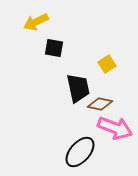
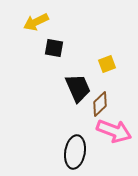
yellow square: rotated 12 degrees clockwise
black trapezoid: rotated 12 degrees counterclockwise
brown diamond: rotated 55 degrees counterclockwise
pink arrow: moved 1 px left, 3 px down
black ellipse: moved 5 px left; rotated 32 degrees counterclockwise
